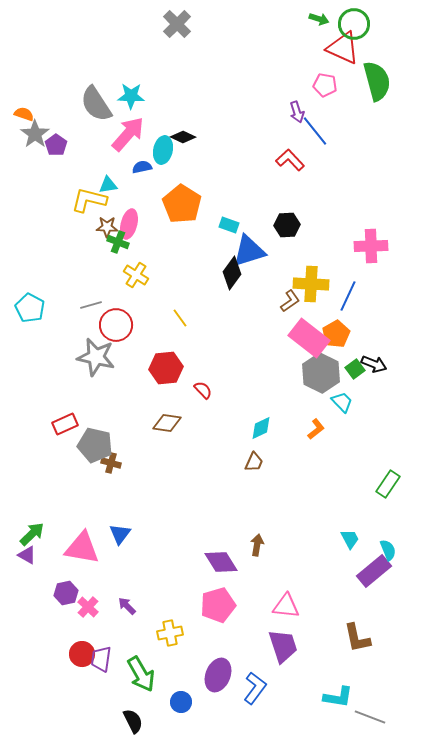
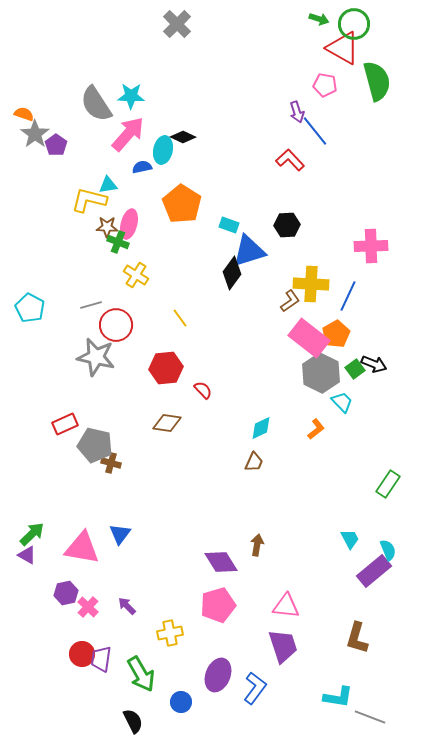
red triangle at (343, 48): rotated 6 degrees clockwise
brown L-shape at (357, 638): rotated 28 degrees clockwise
